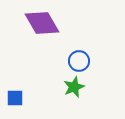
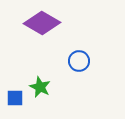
purple diamond: rotated 30 degrees counterclockwise
green star: moved 34 px left; rotated 25 degrees counterclockwise
